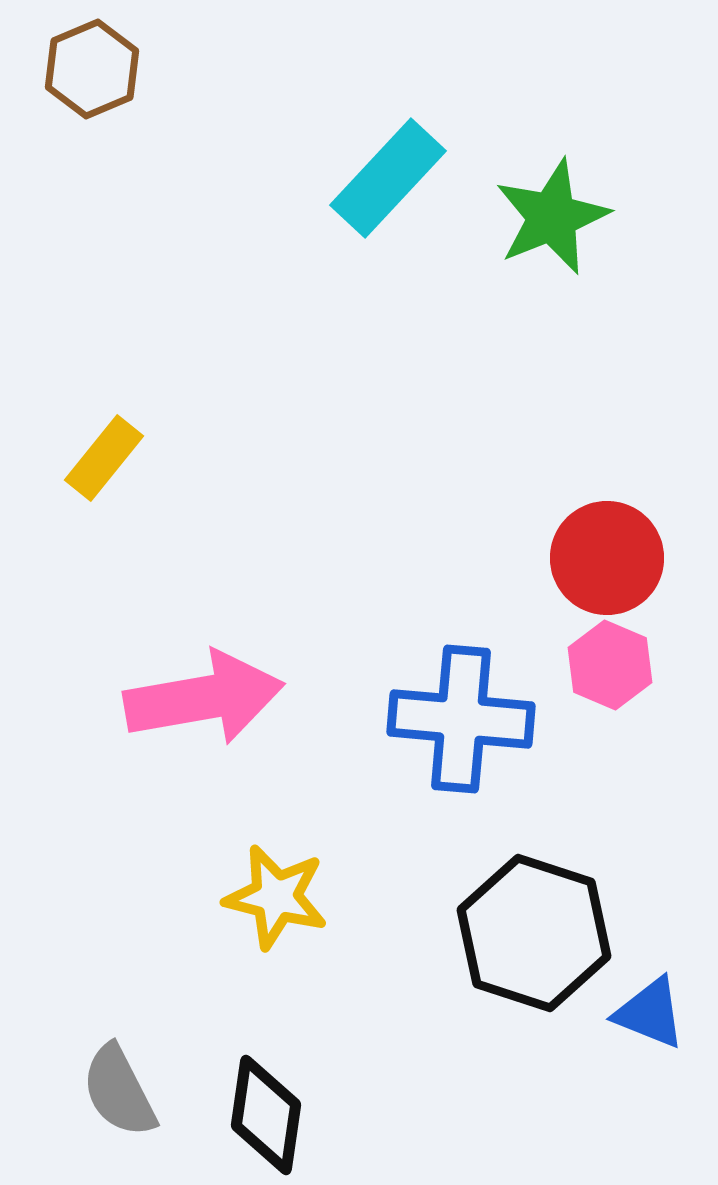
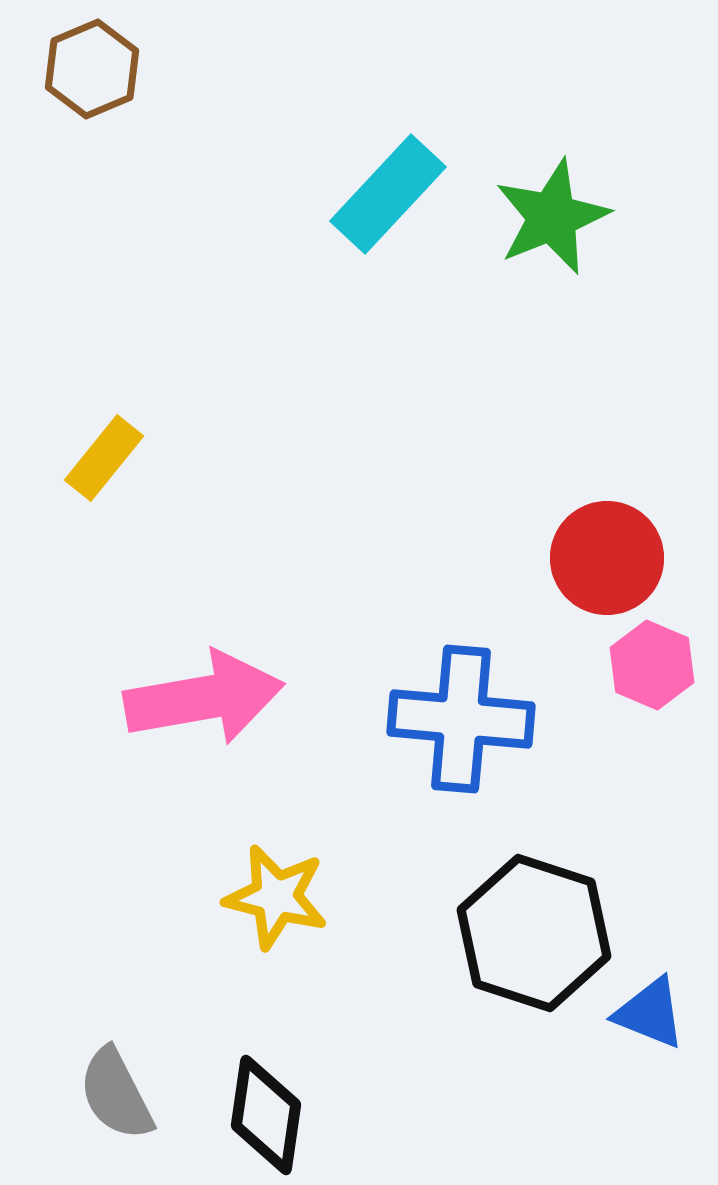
cyan rectangle: moved 16 px down
pink hexagon: moved 42 px right
gray semicircle: moved 3 px left, 3 px down
